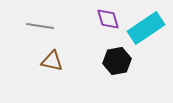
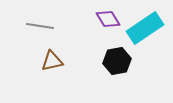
purple diamond: rotated 15 degrees counterclockwise
cyan rectangle: moved 1 px left
brown triangle: rotated 25 degrees counterclockwise
